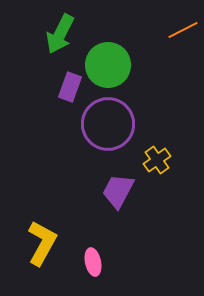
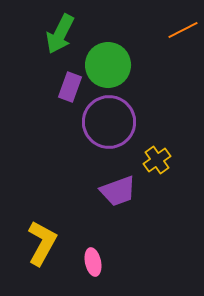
purple circle: moved 1 px right, 2 px up
purple trapezoid: rotated 138 degrees counterclockwise
